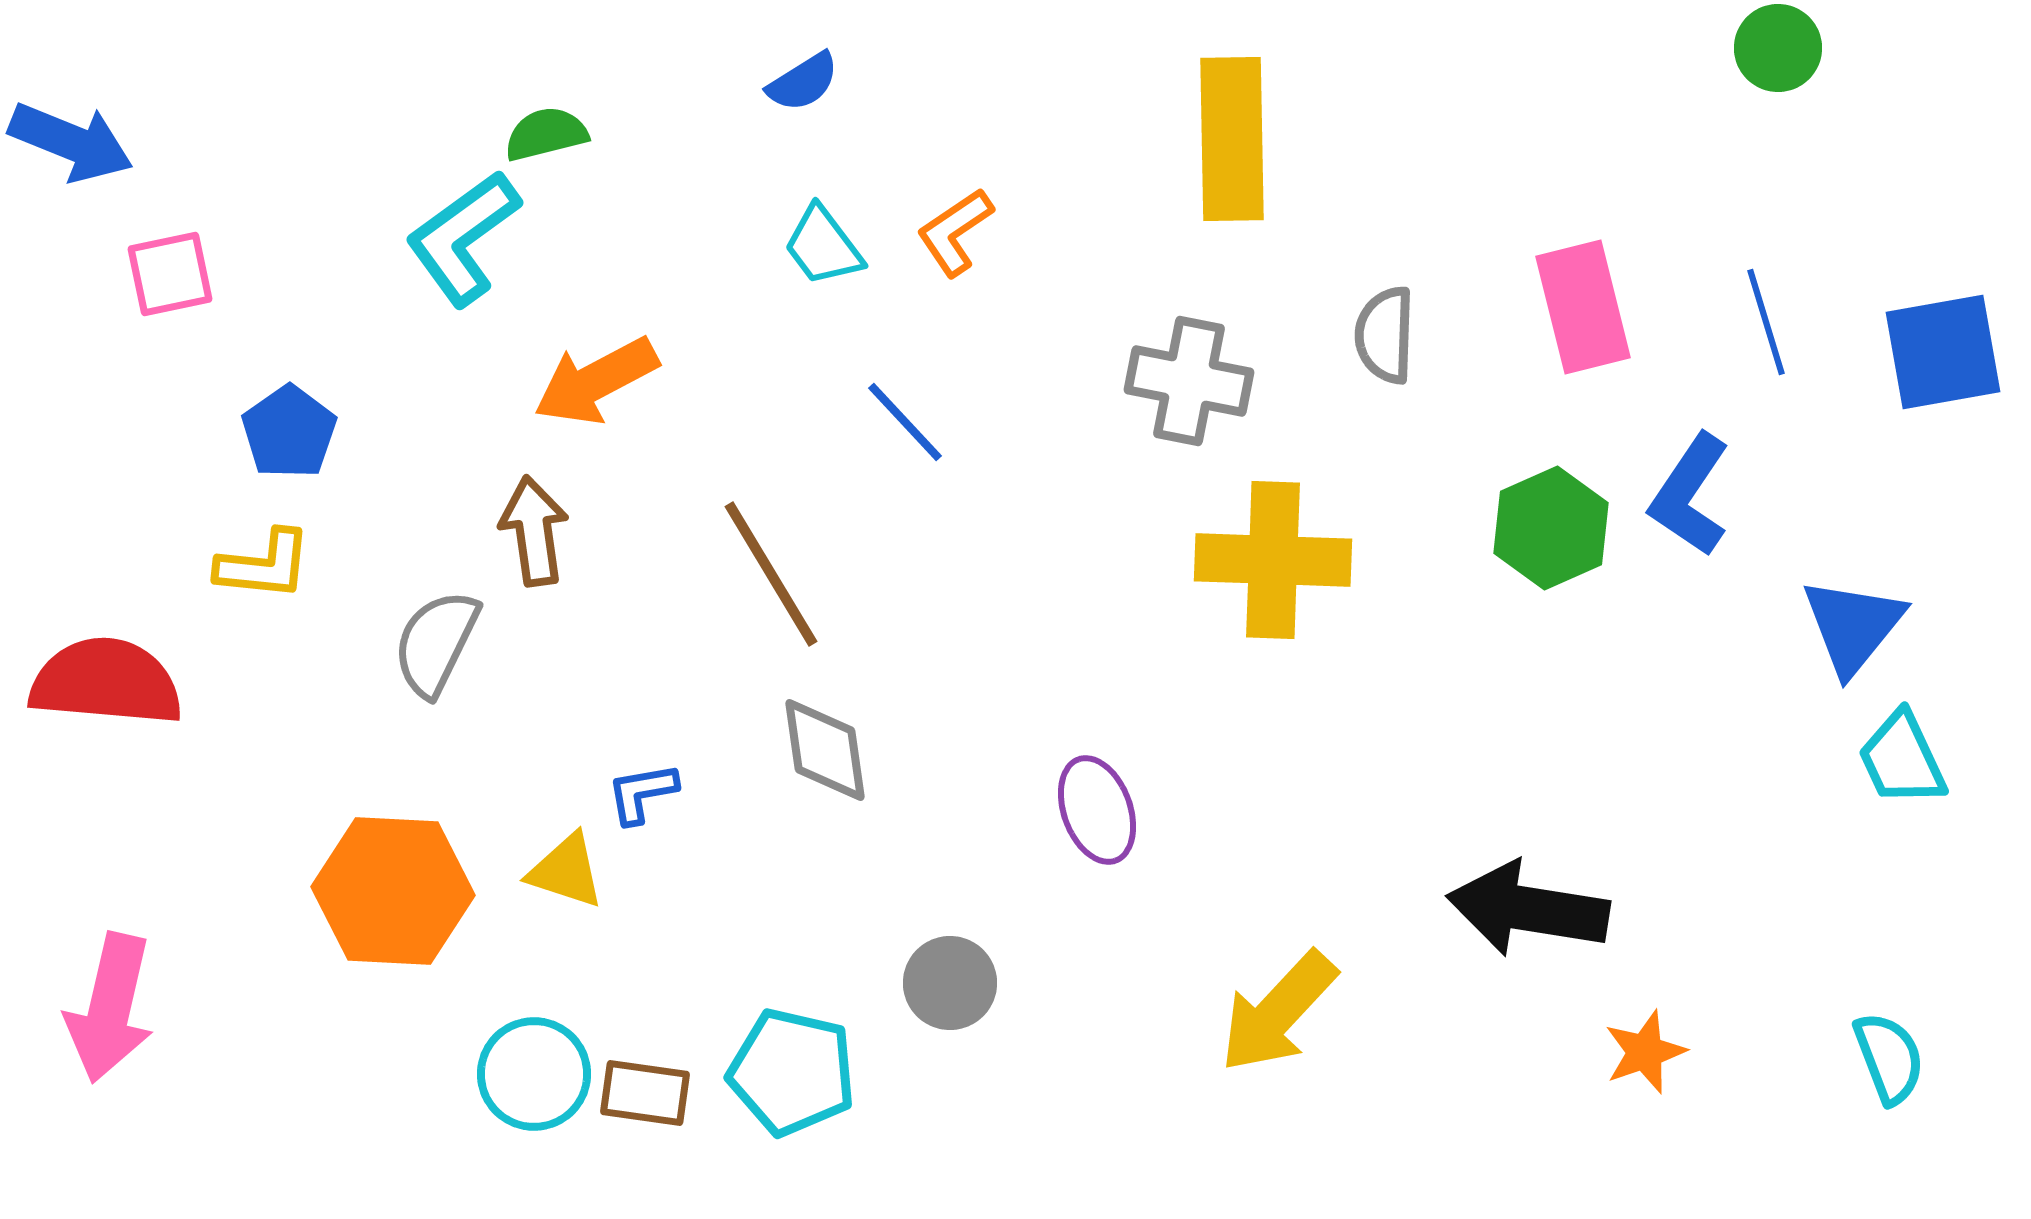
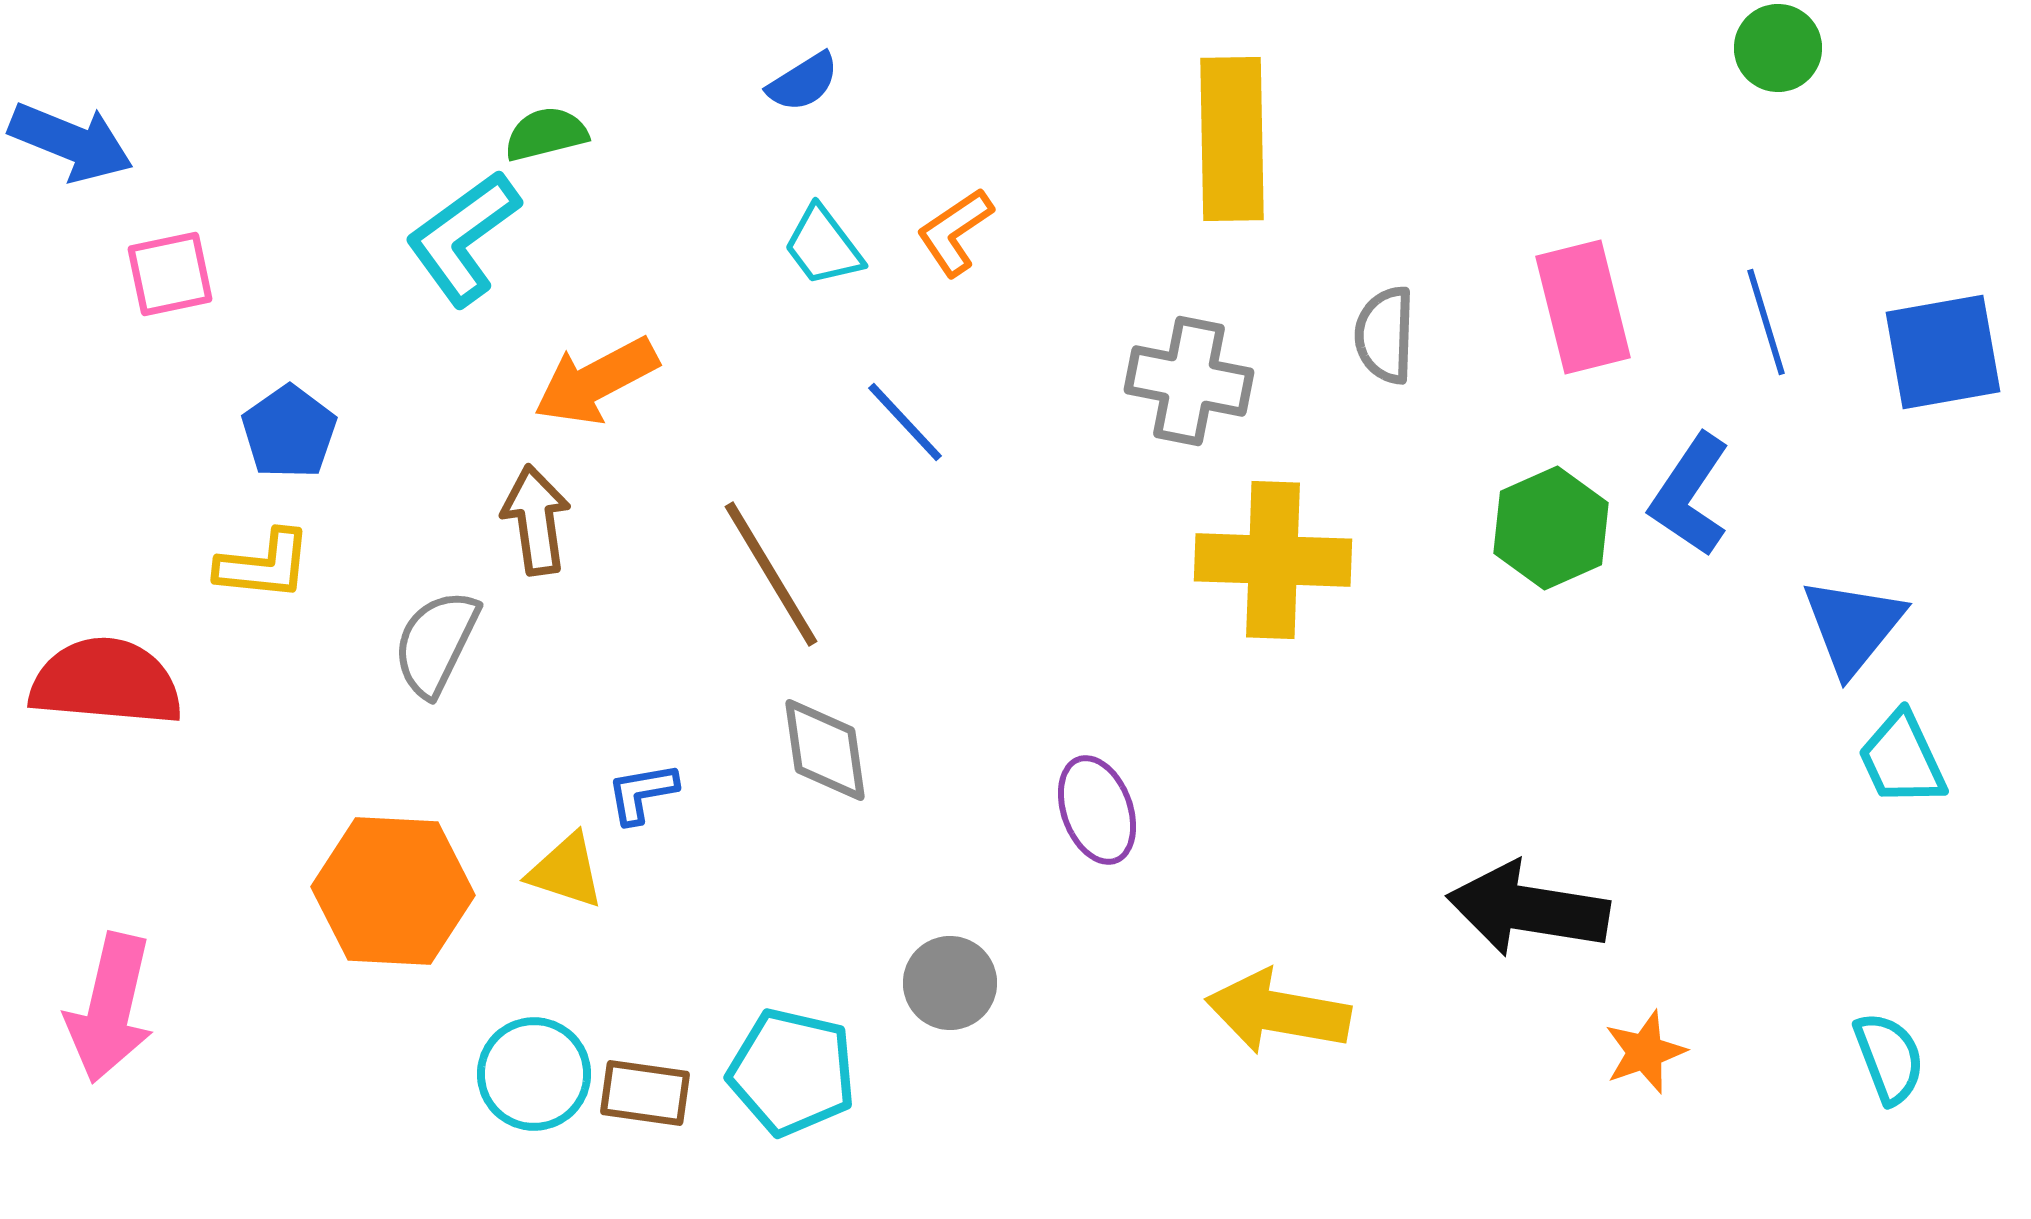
brown arrow at (534, 531): moved 2 px right, 11 px up
yellow arrow at (1278, 1012): rotated 57 degrees clockwise
